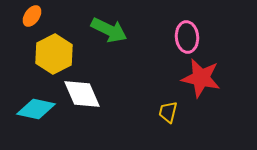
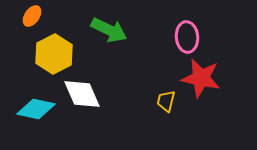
yellow trapezoid: moved 2 px left, 11 px up
